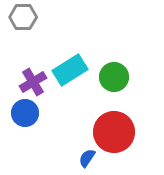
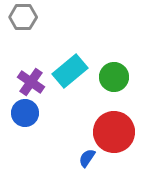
cyan rectangle: moved 1 px down; rotated 8 degrees counterclockwise
purple cross: moved 2 px left; rotated 24 degrees counterclockwise
